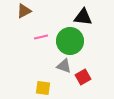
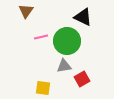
brown triangle: moved 2 px right; rotated 28 degrees counterclockwise
black triangle: rotated 18 degrees clockwise
green circle: moved 3 px left
gray triangle: rotated 28 degrees counterclockwise
red square: moved 1 px left, 2 px down
